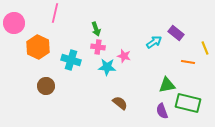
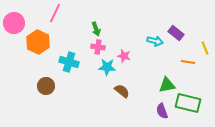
pink line: rotated 12 degrees clockwise
cyan arrow: moved 1 px right, 1 px up; rotated 49 degrees clockwise
orange hexagon: moved 5 px up
cyan cross: moved 2 px left, 2 px down
brown semicircle: moved 2 px right, 12 px up
